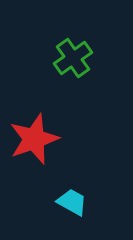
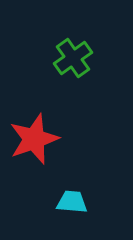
cyan trapezoid: rotated 24 degrees counterclockwise
